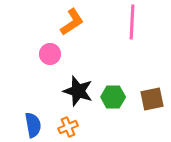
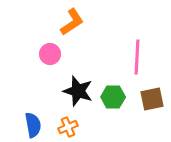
pink line: moved 5 px right, 35 px down
